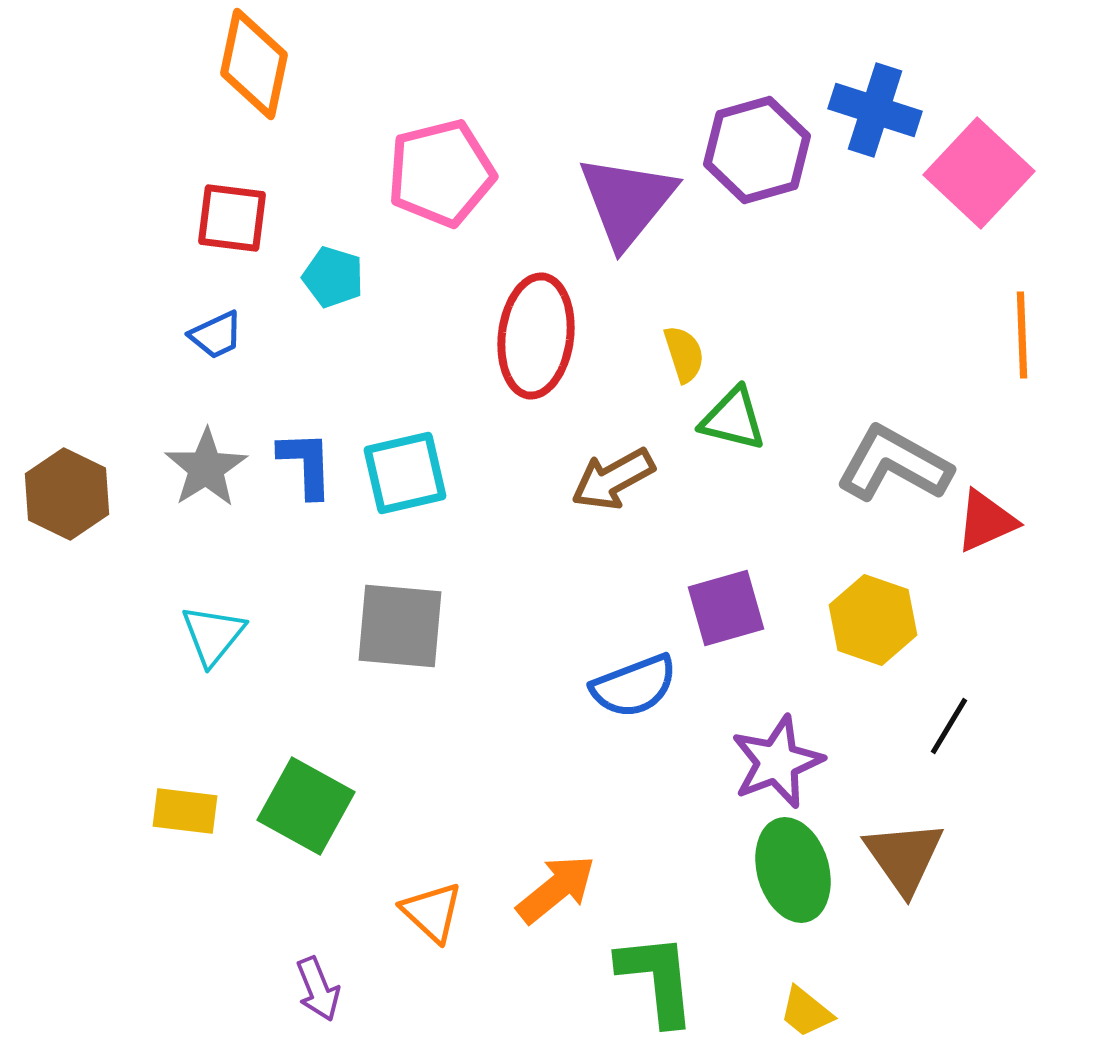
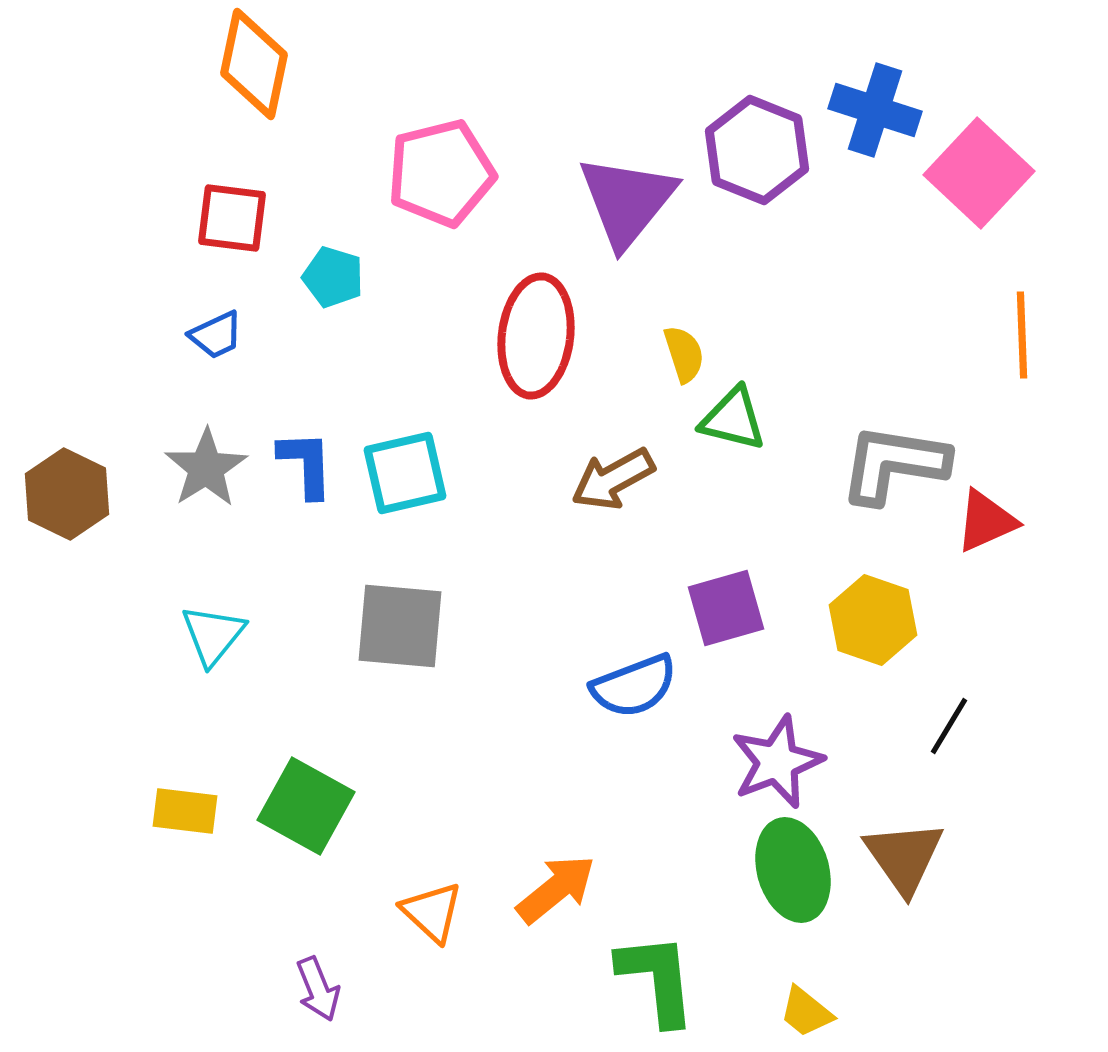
purple hexagon: rotated 22 degrees counterclockwise
gray L-shape: rotated 20 degrees counterclockwise
